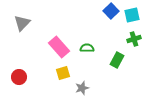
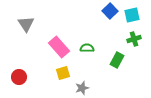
blue square: moved 1 px left
gray triangle: moved 4 px right, 1 px down; rotated 18 degrees counterclockwise
